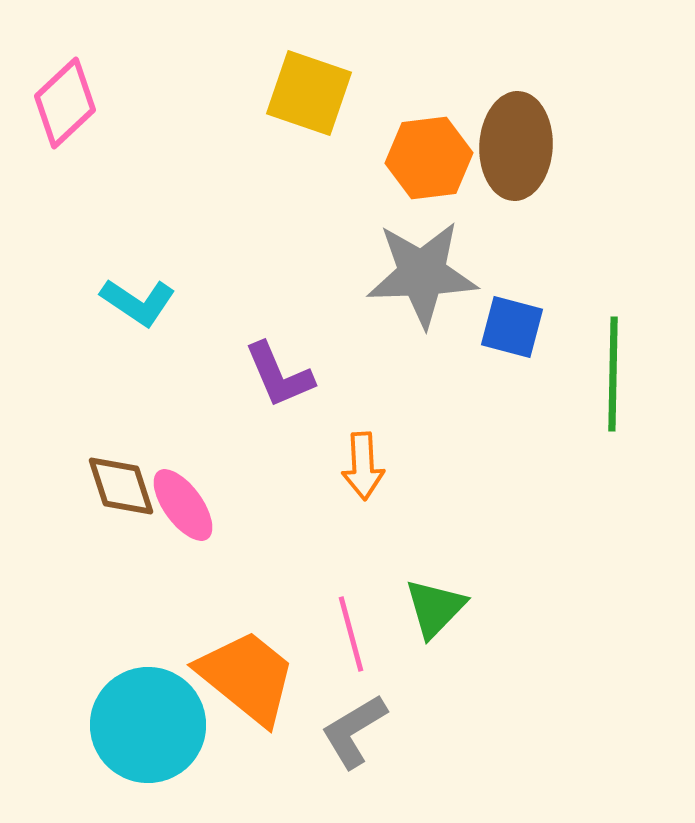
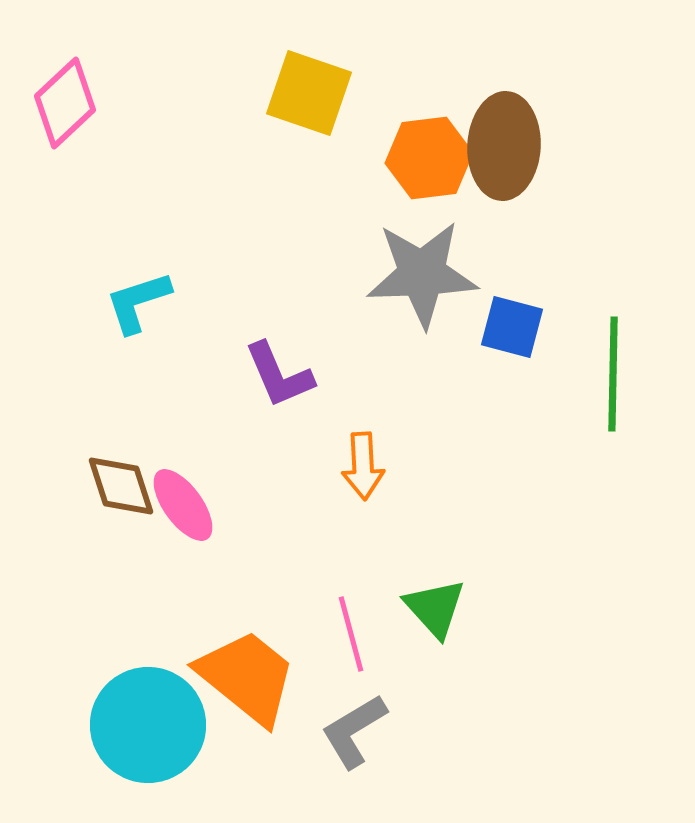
brown ellipse: moved 12 px left
cyan L-shape: rotated 128 degrees clockwise
green triangle: rotated 26 degrees counterclockwise
